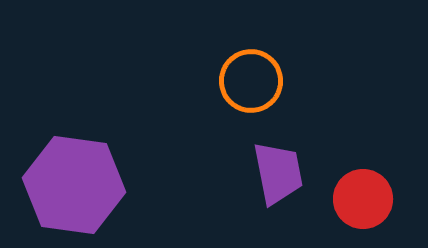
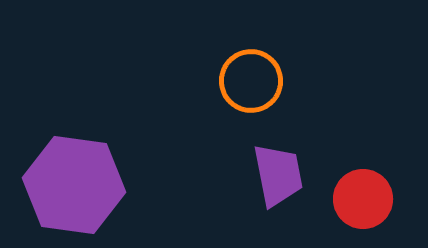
purple trapezoid: moved 2 px down
